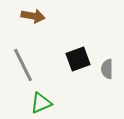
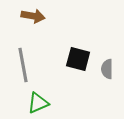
black square: rotated 35 degrees clockwise
gray line: rotated 16 degrees clockwise
green triangle: moved 3 px left
